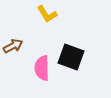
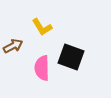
yellow L-shape: moved 5 px left, 13 px down
